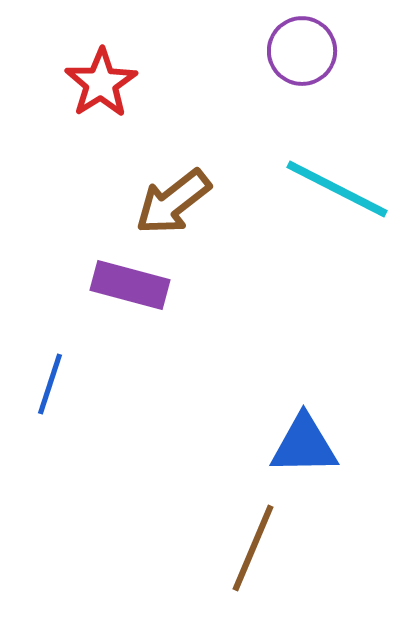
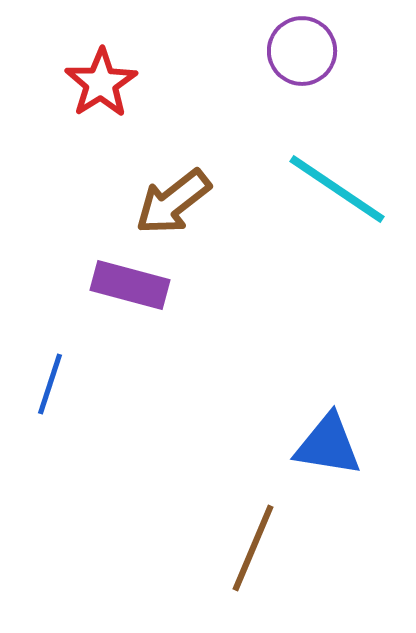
cyan line: rotated 7 degrees clockwise
blue triangle: moved 24 px right; rotated 10 degrees clockwise
